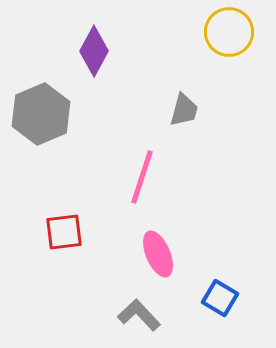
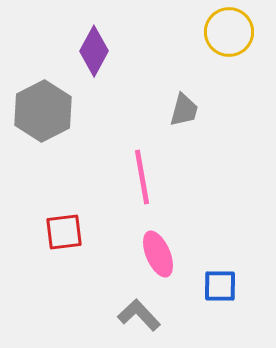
gray hexagon: moved 2 px right, 3 px up; rotated 4 degrees counterclockwise
pink line: rotated 28 degrees counterclockwise
blue square: moved 12 px up; rotated 30 degrees counterclockwise
